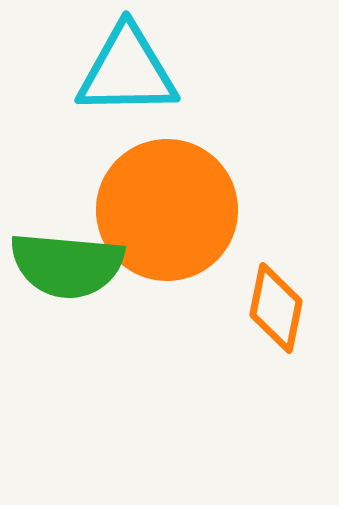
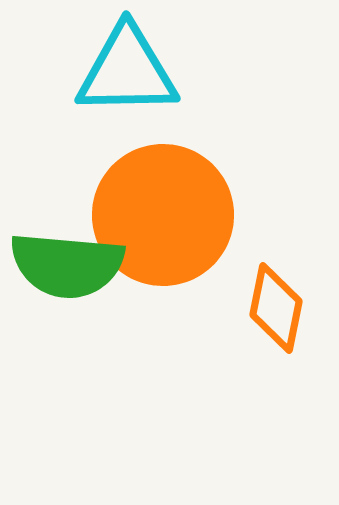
orange circle: moved 4 px left, 5 px down
